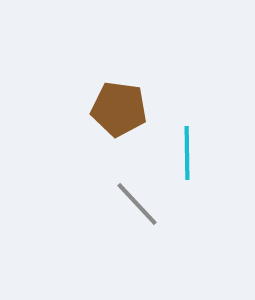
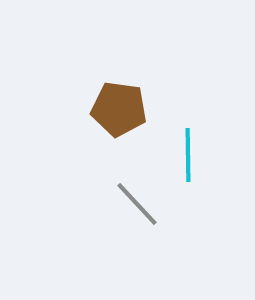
cyan line: moved 1 px right, 2 px down
